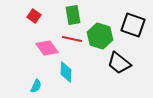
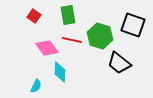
green rectangle: moved 5 px left
red line: moved 1 px down
cyan diamond: moved 6 px left
